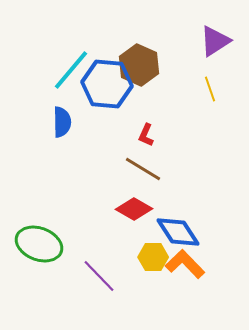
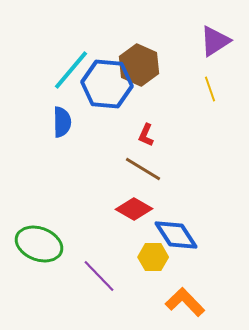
blue diamond: moved 2 px left, 3 px down
orange L-shape: moved 38 px down
